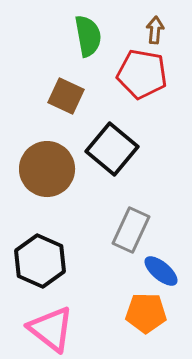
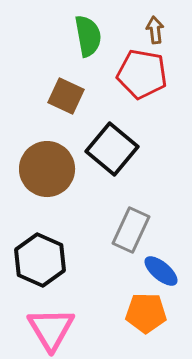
brown arrow: rotated 12 degrees counterclockwise
black hexagon: moved 1 px up
pink triangle: rotated 21 degrees clockwise
